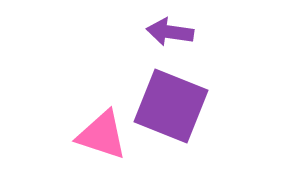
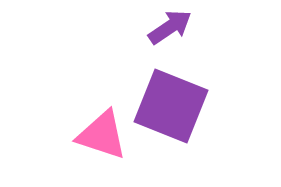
purple arrow: moved 5 px up; rotated 138 degrees clockwise
